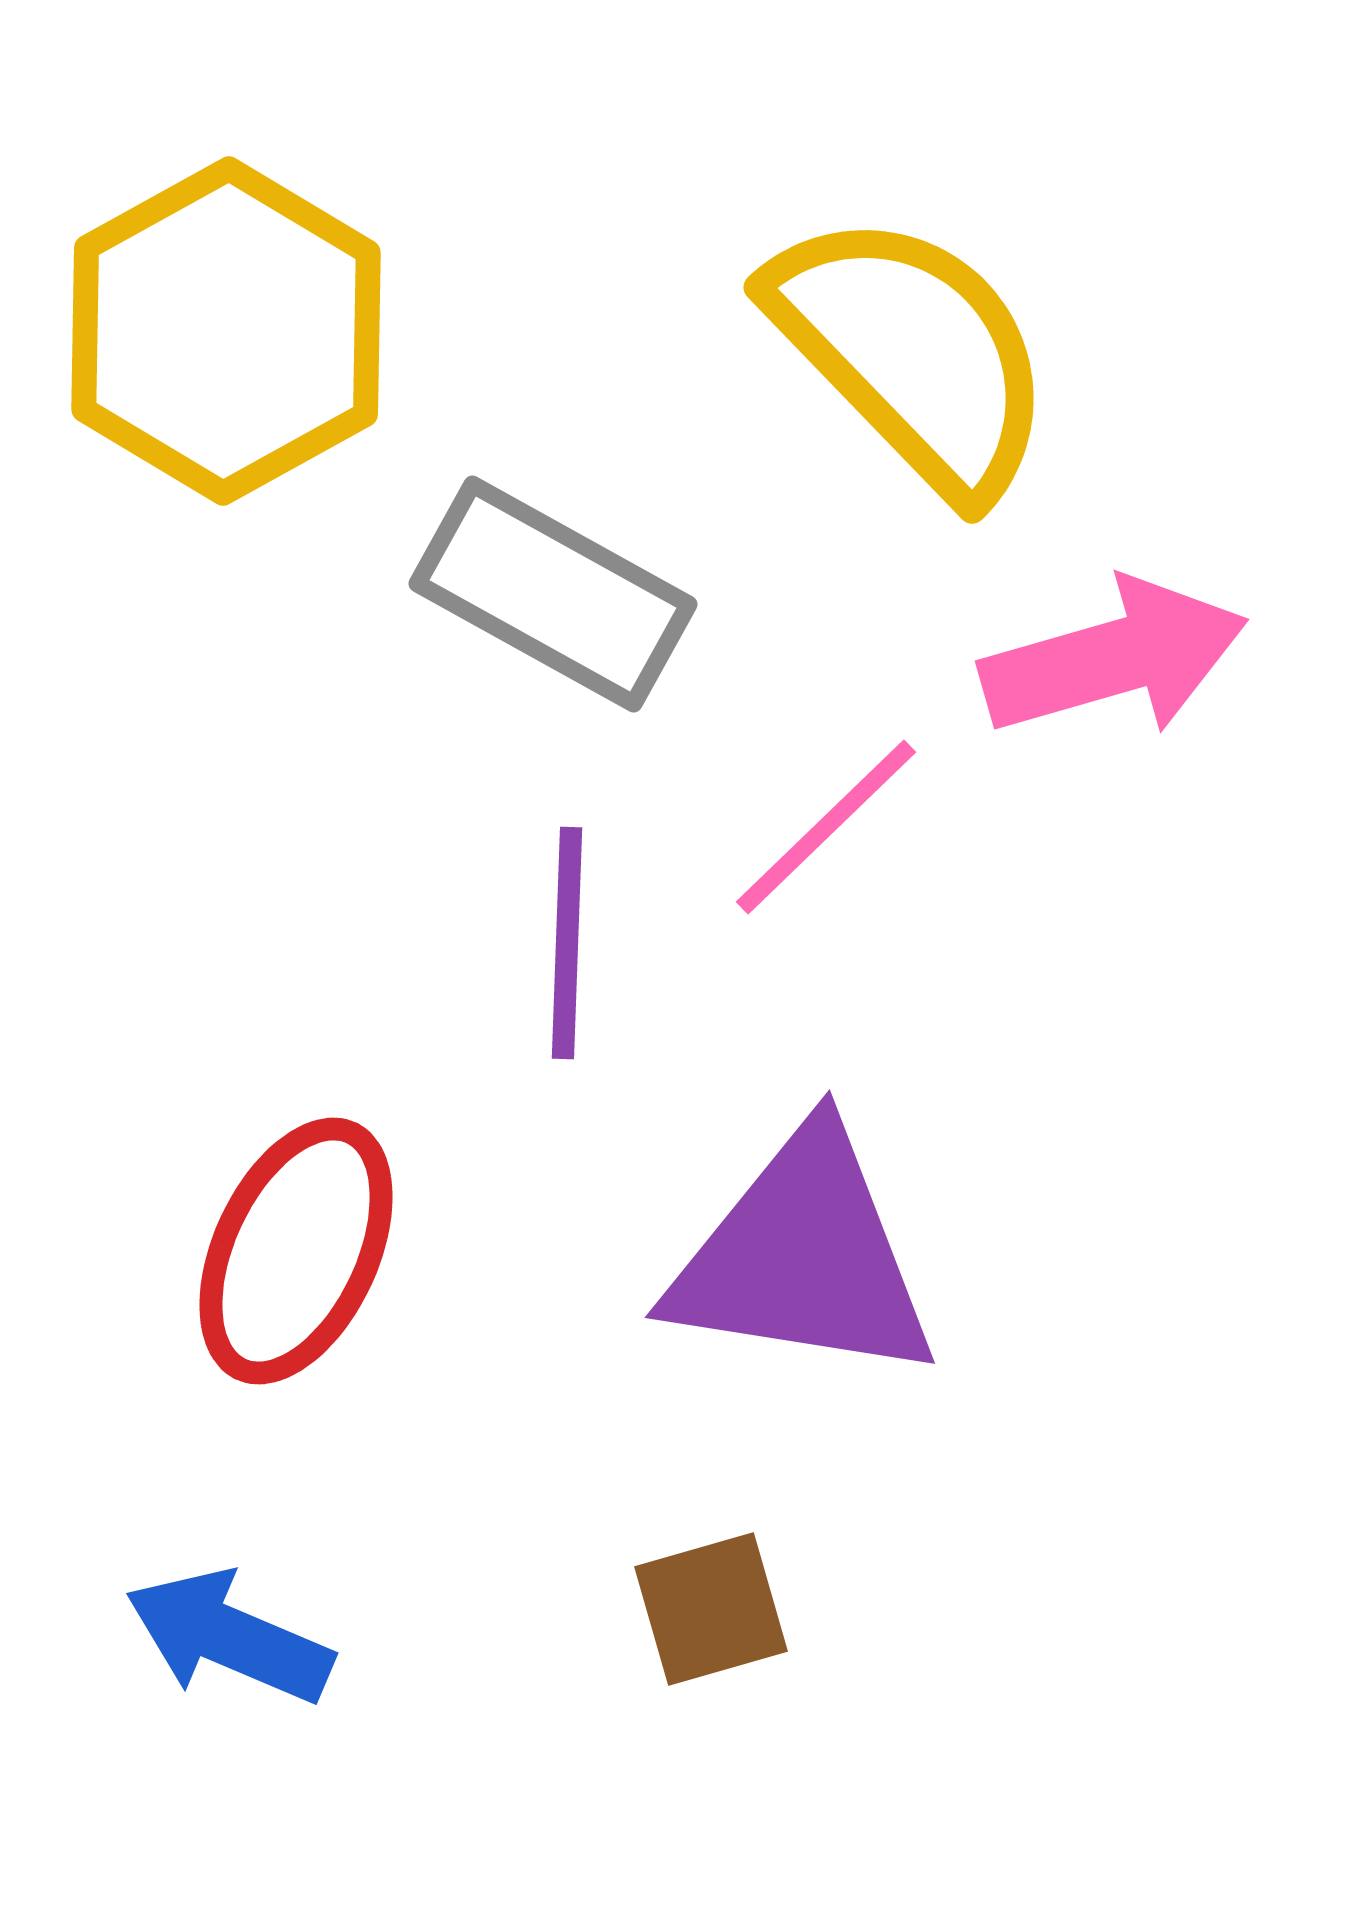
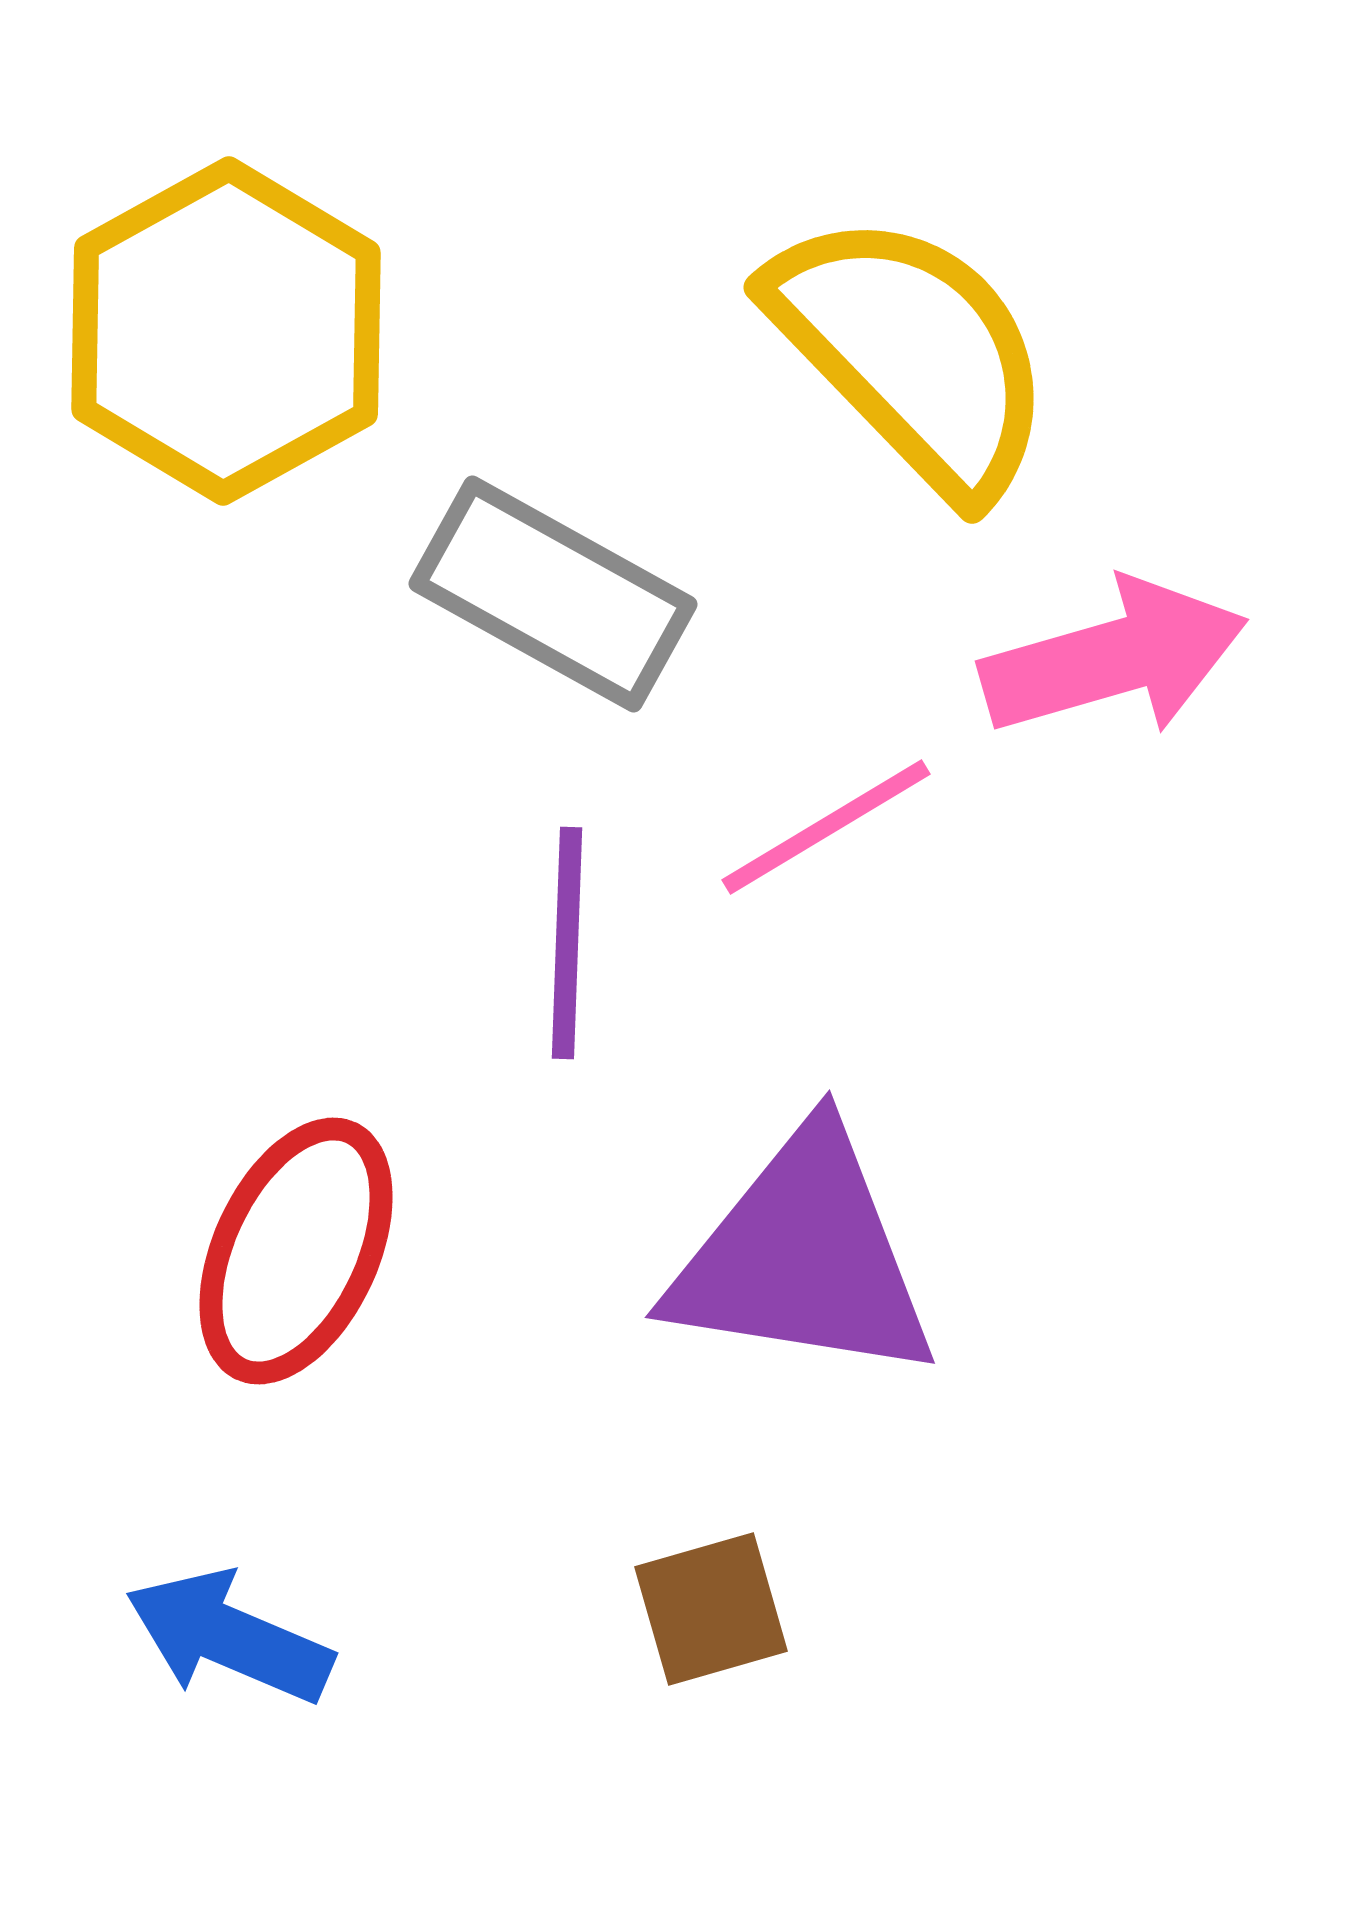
pink line: rotated 13 degrees clockwise
